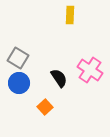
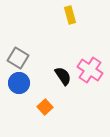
yellow rectangle: rotated 18 degrees counterclockwise
black semicircle: moved 4 px right, 2 px up
